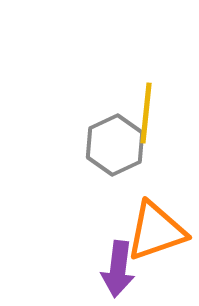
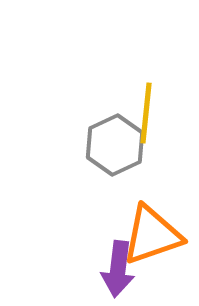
orange triangle: moved 4 px left, 4 px down
